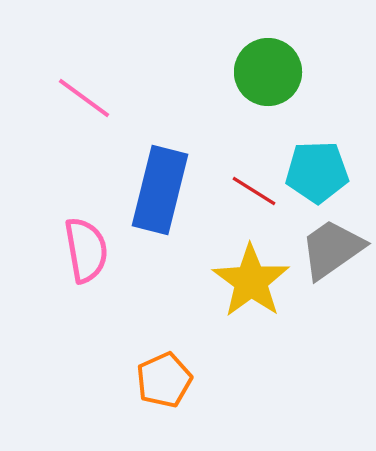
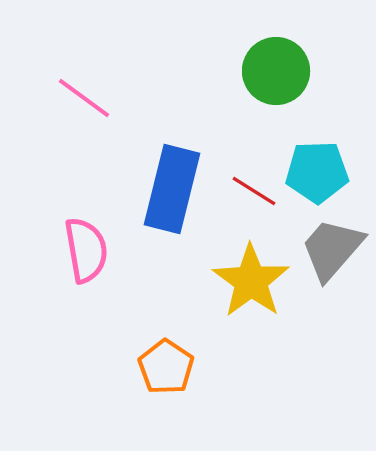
green circle: moved 8 px right, 1 px up
blue rectangle: moved 12 px right, 1 px up
gray trapezoid: rotated 14 degrees counterclockwise
orange pentagon: moved 2 px right, 13 px up; rotated 14 degrees counterclockwise
